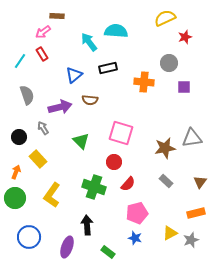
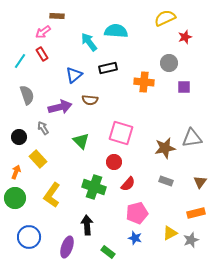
gray rectangle: rotated 24 degrees counterclockwise
